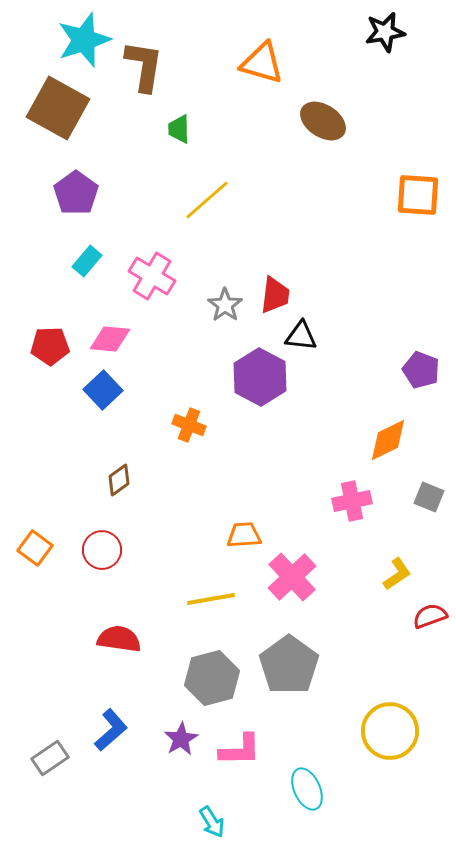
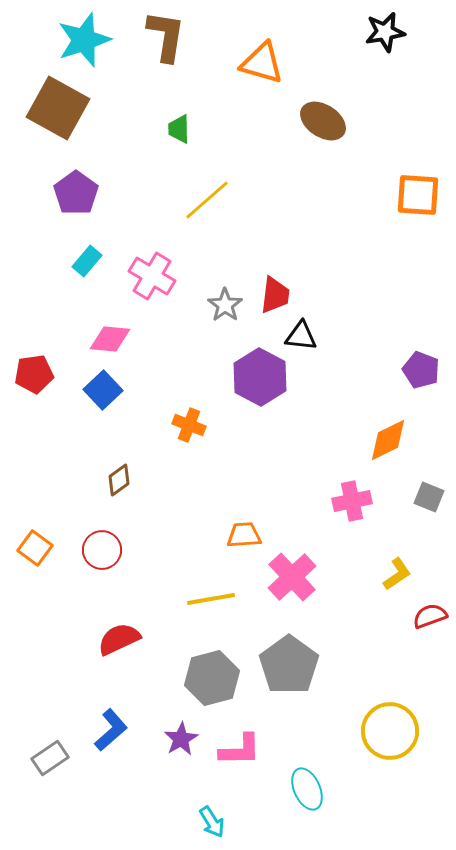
brown L-shape at (144, 66): moved 22 px right, 30 px up
red pentagon at (50, 346): moved 16 px left, 28 px down; rotated 6 degrees counterclockwise
red semicircle at (119, 639): rotated 33 degrees counterclockwise
